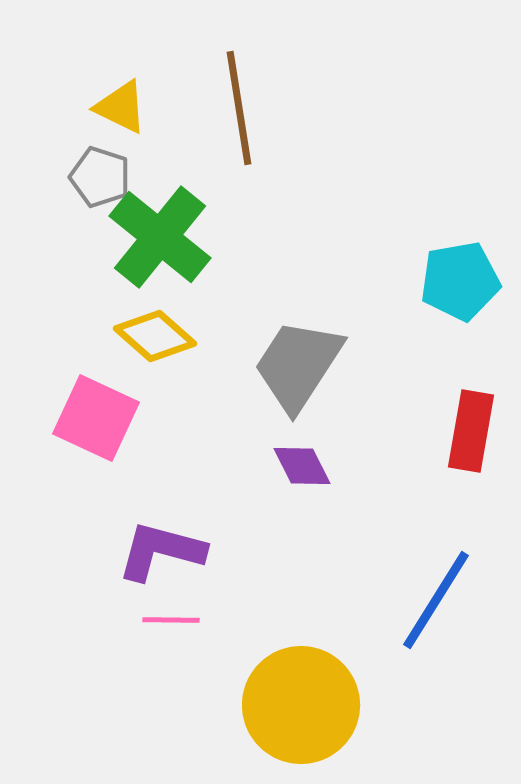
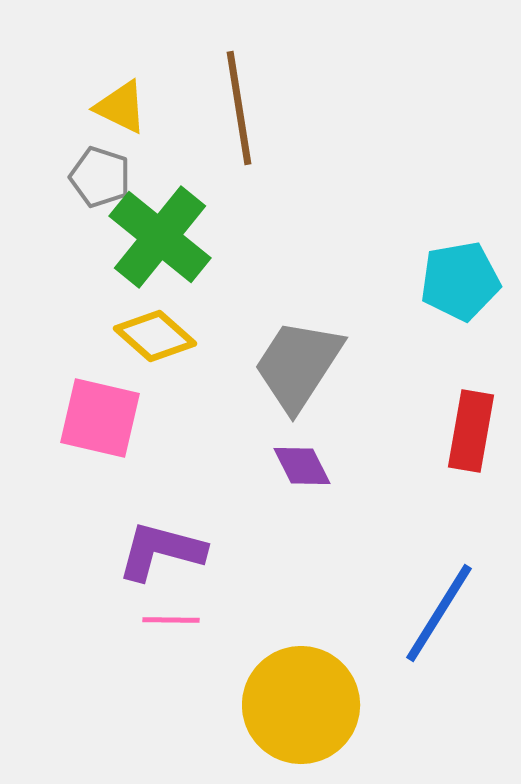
pink square: moved 4 px right; rotated 12 degrees counterclockwise
blue line: moved 3 px right, 13 px down
